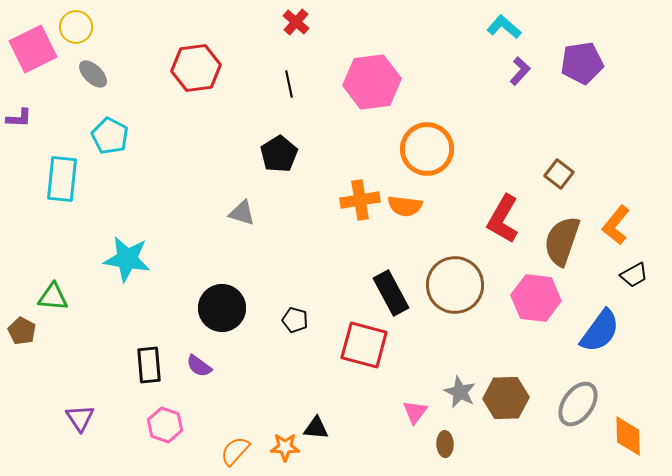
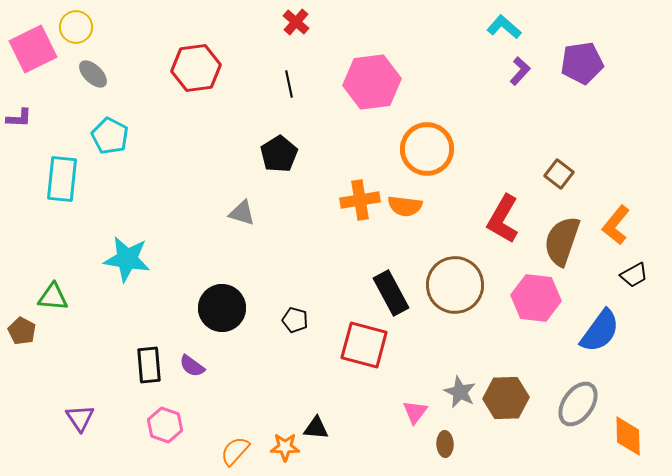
purple semicircle at (199, 366): moved 7 px left
